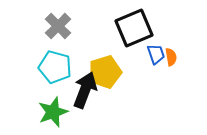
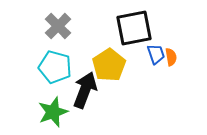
black square: rotated 12 degrees clockwise
yellow pentagon: moved 4 px right, 7 px up; rotated 16 degrees counterclockwise
